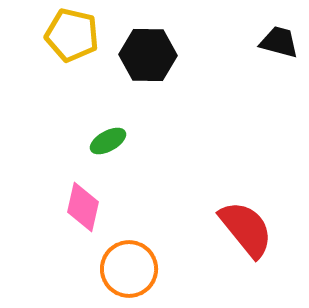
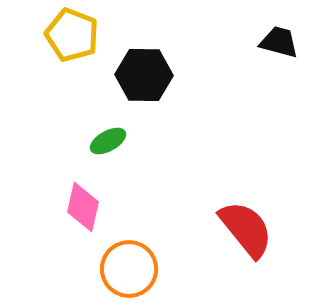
yellow pentagon: rotated 8 degrees clockwise
black hexagon: moved 4 px left, 20 px down
